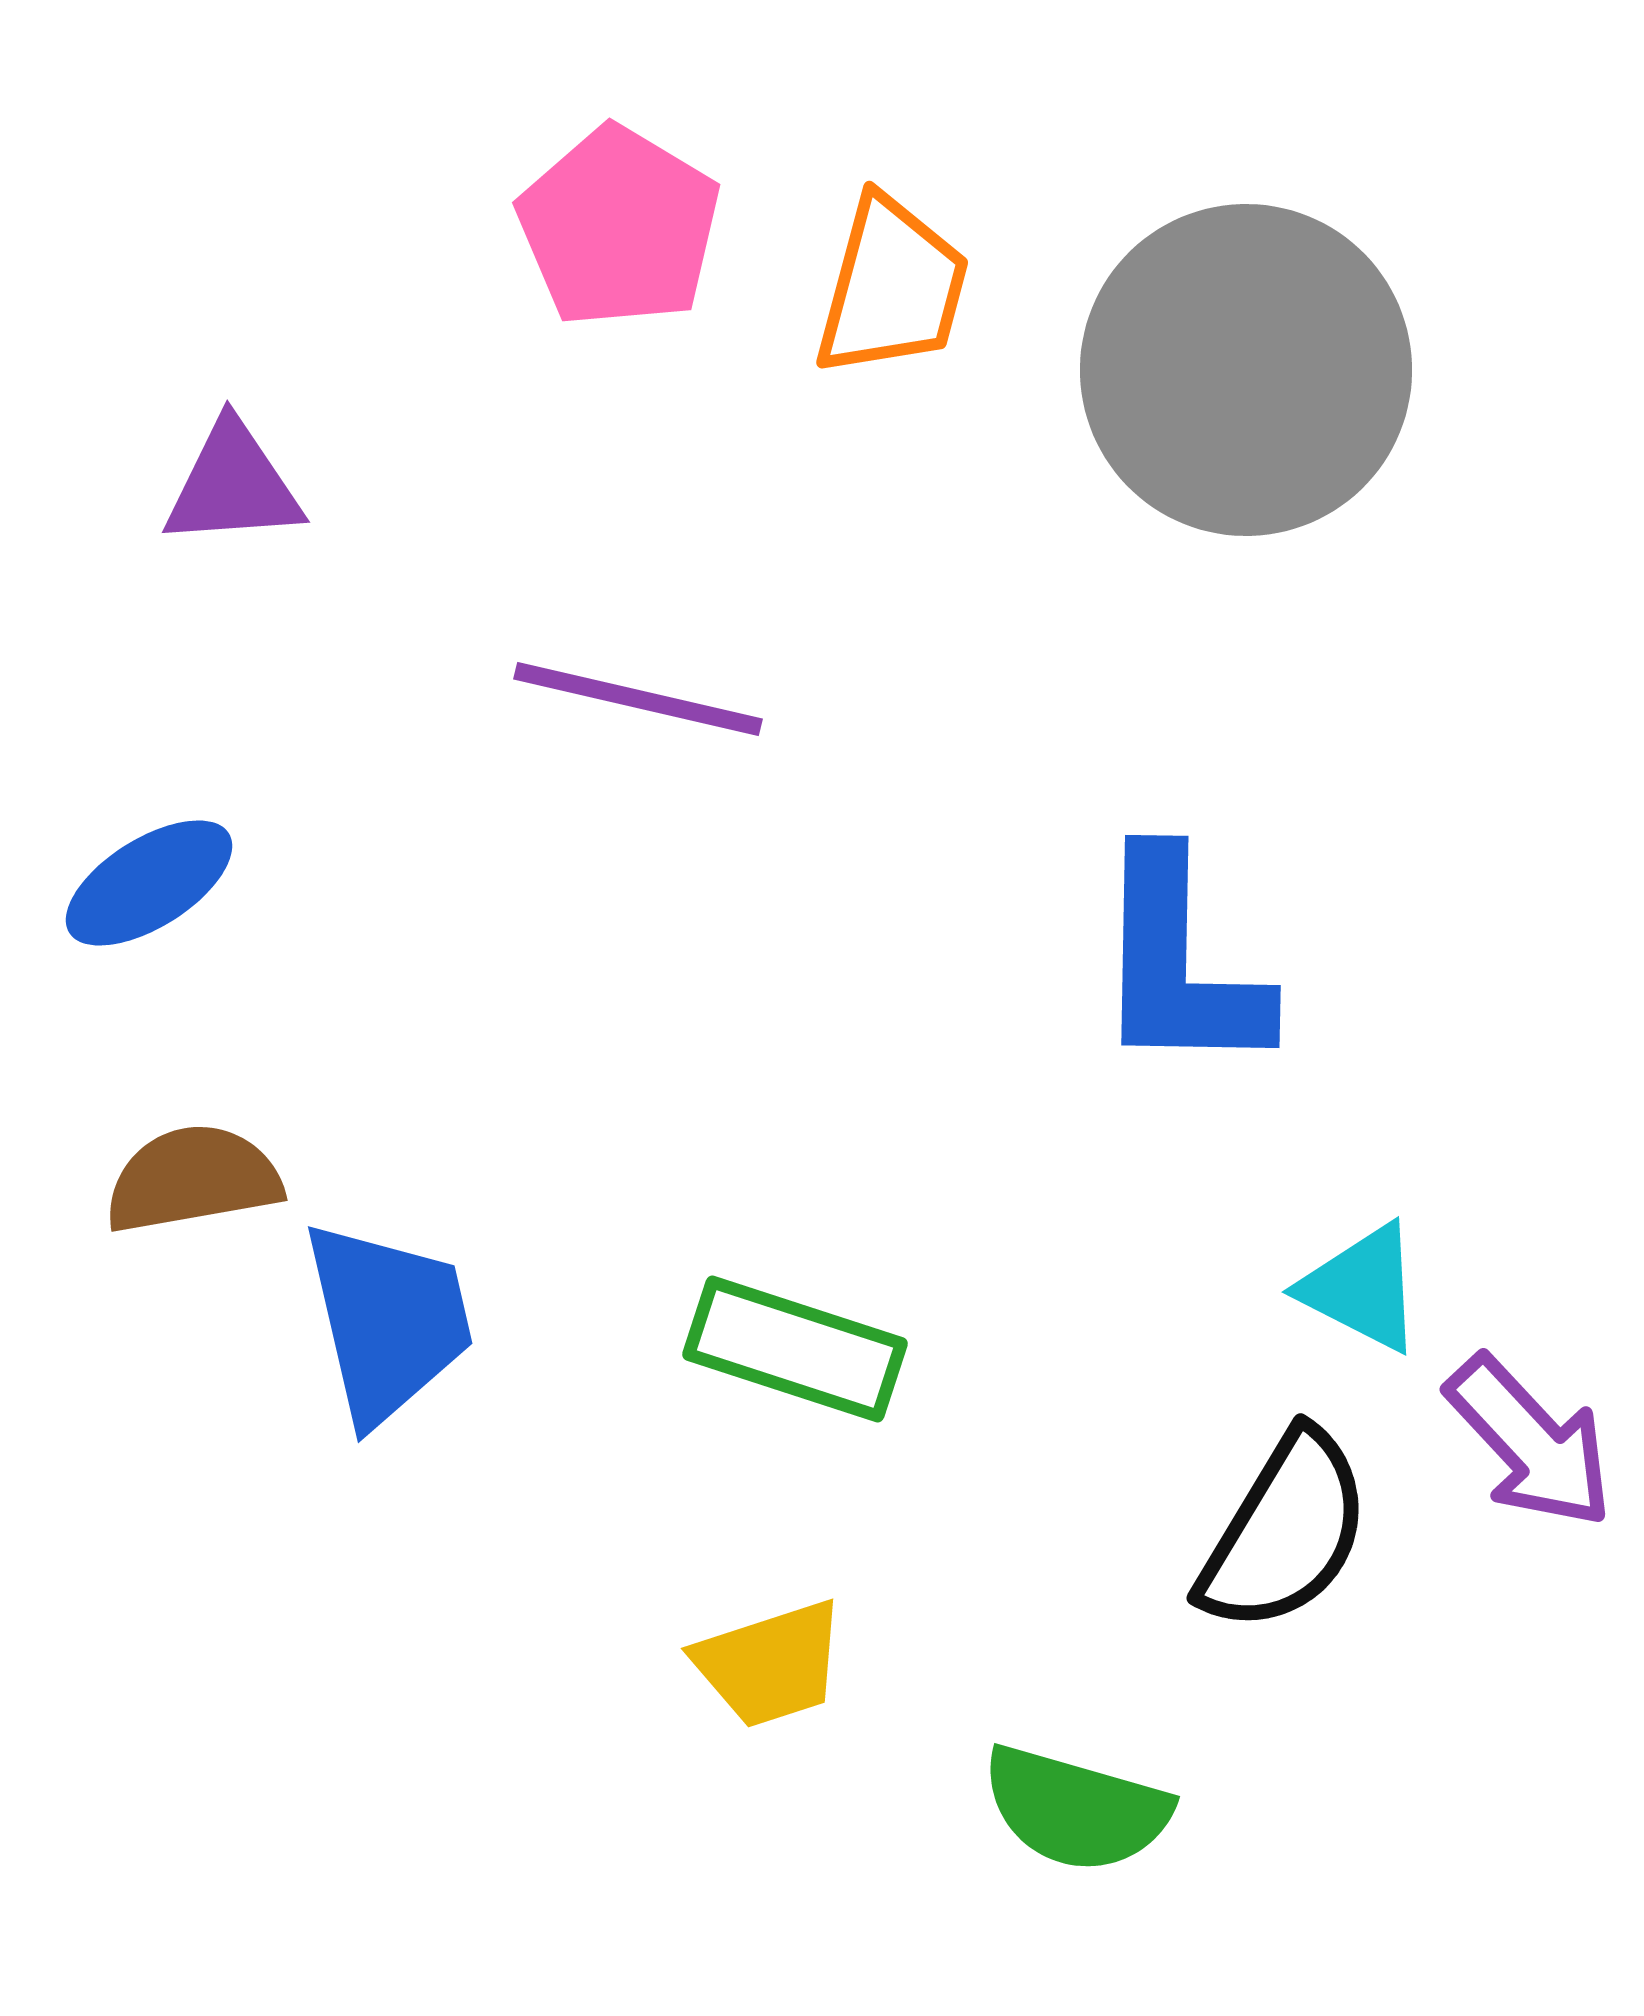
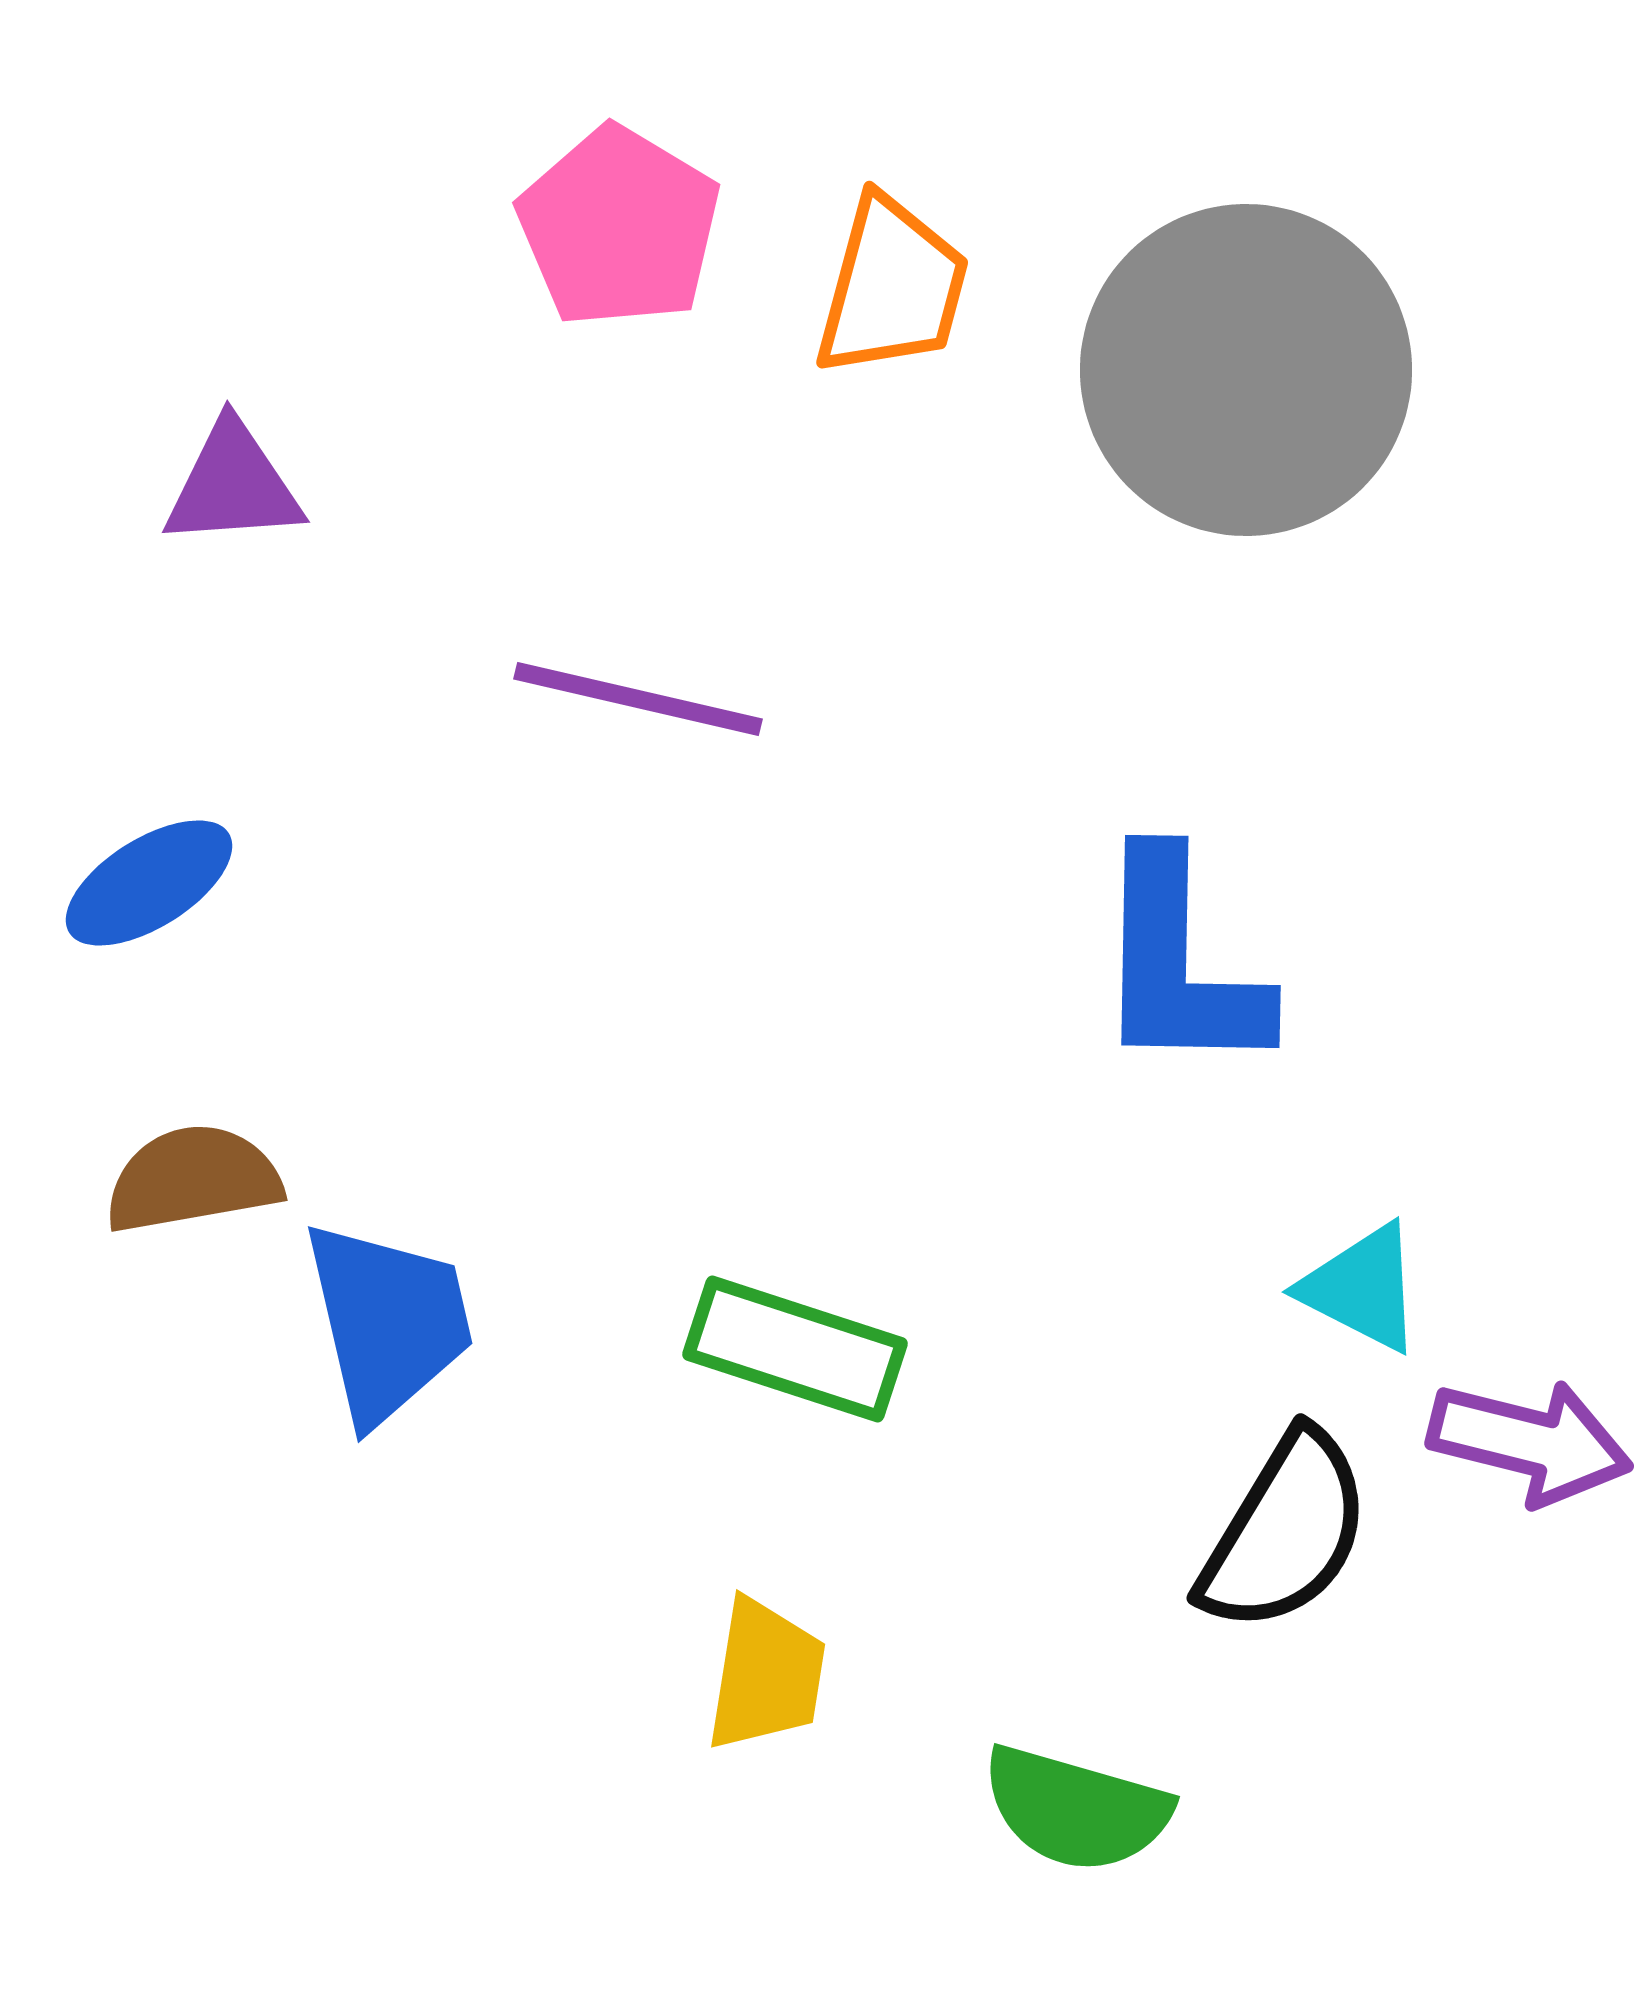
purple arrow: rotated 33 degrees counterclockwise
yellow trapezoid: moved 4 px left, 11 px down; rotated 63 degrees counterclockwise
